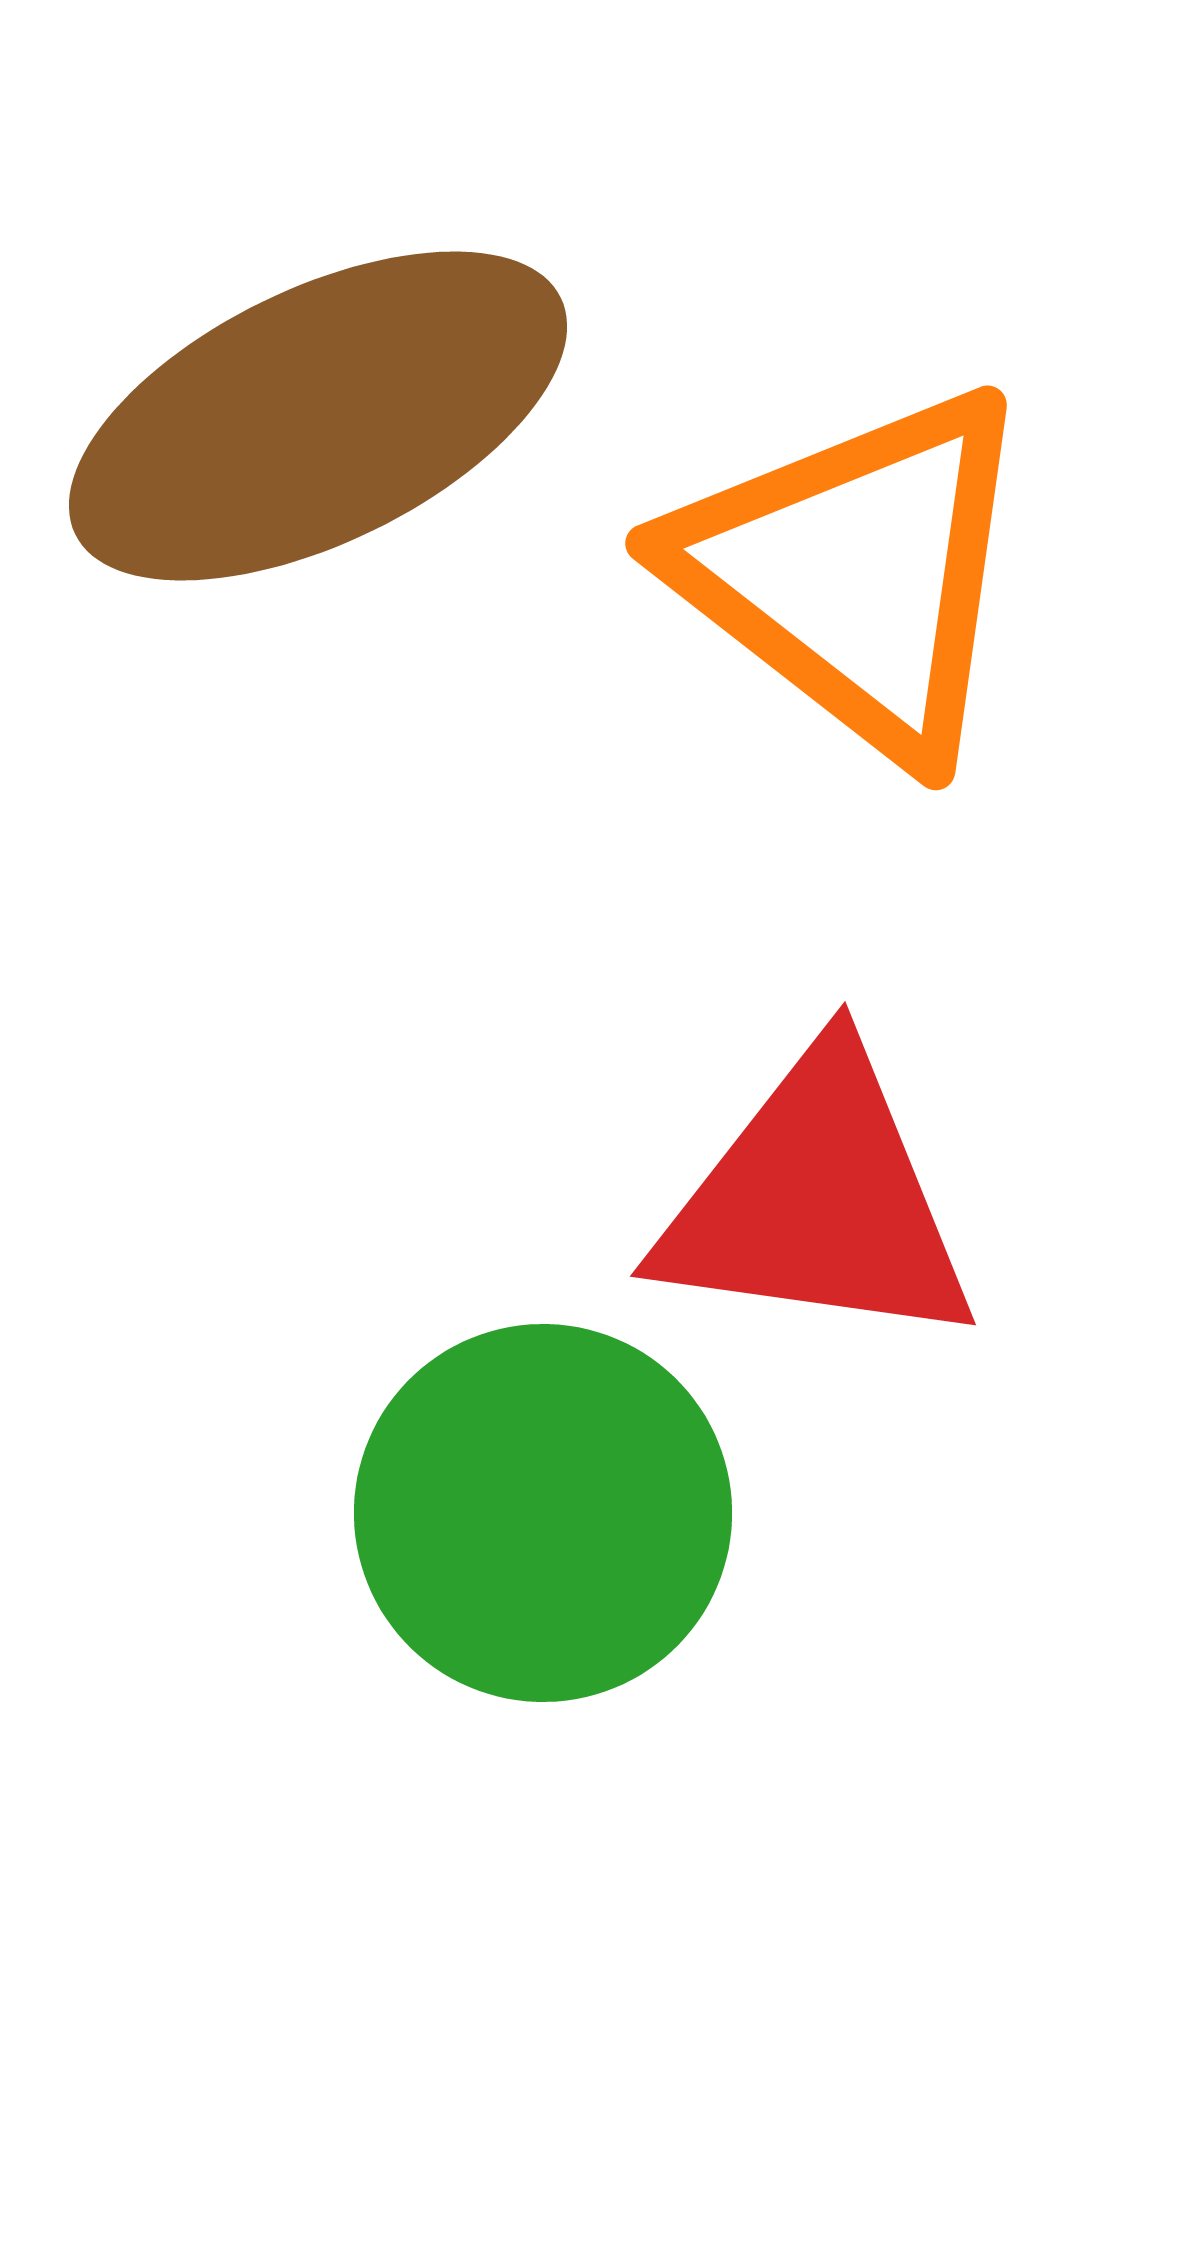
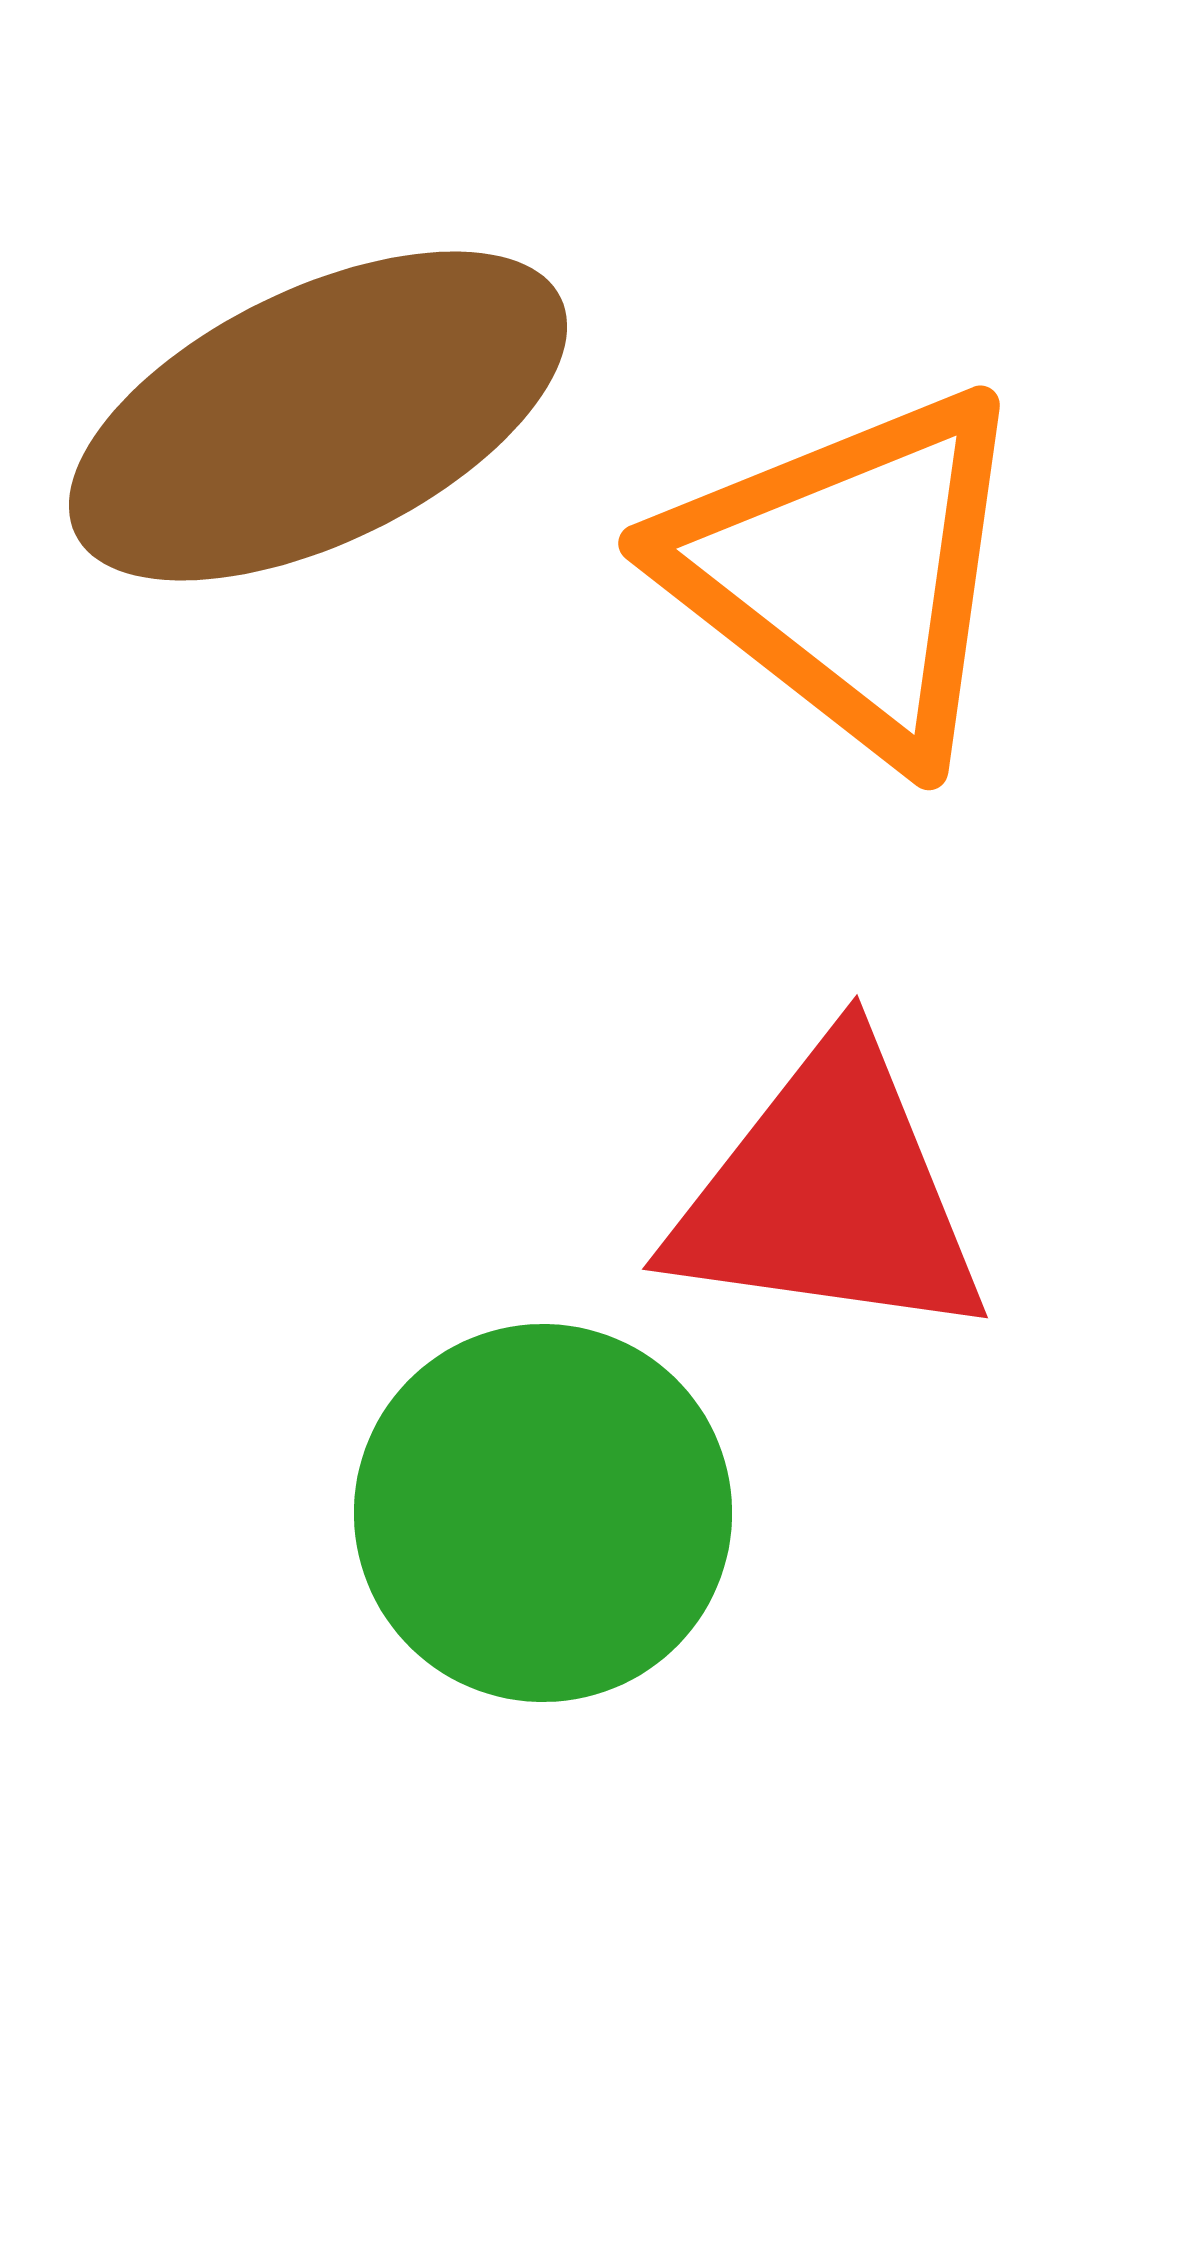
orange triangle: moved 7 px left
red triangle: moved 12 px right, 7 px up
